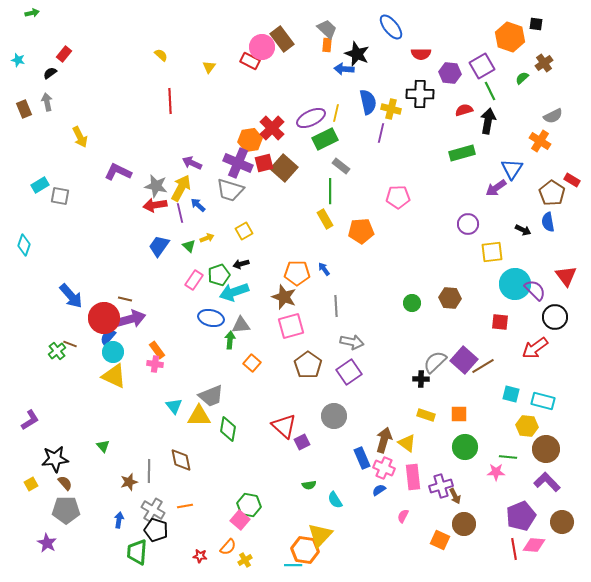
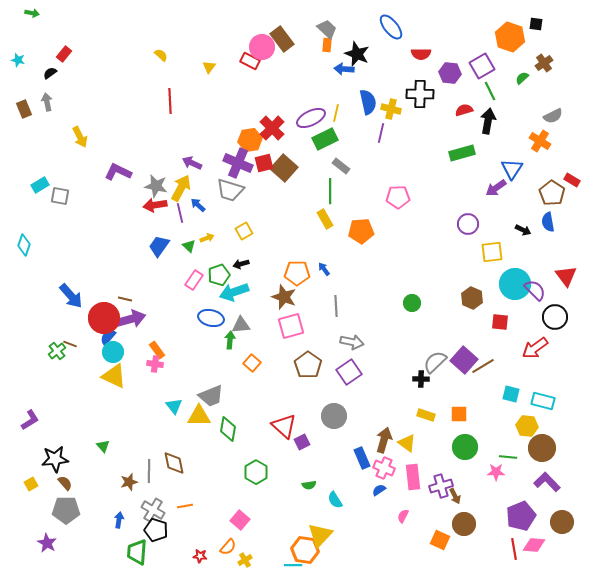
green arrow at (32, 13): rotated 24 degrees clockwise
brown hexagon at (450, 298): moved 22 px right; rotated 20 degrees clockwise
brown circle at (546, 449): moved 4 px left, 1 px up
brown diamond at (181, 460): moved 7 px left, 3 px down
green hexagon at (249, 505): moved 7 px right, 33 px up; rotated 20 degrees clockwise
